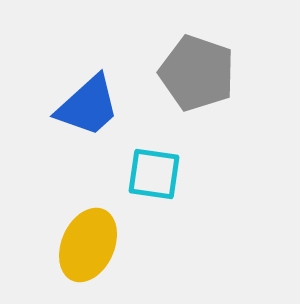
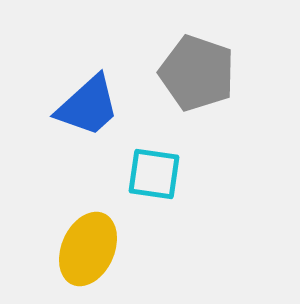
yellow ellipse: moved 4 px down
